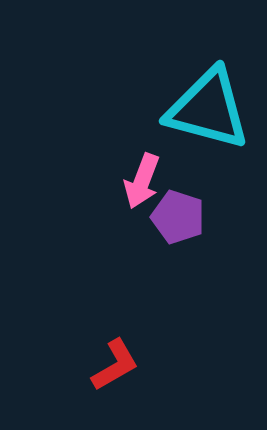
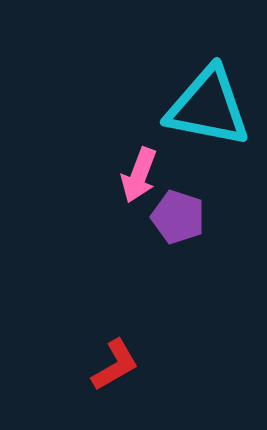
cyan triangle: moved 2 px up; rotated 4 degrees counterclockwise
pink arrow: moved 3 px left, 6 px up
